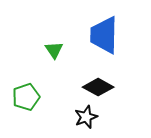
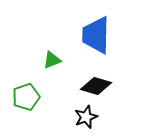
blue trapezoid: moved 8 px left
green triangle: moved 2 px left, 10 px down; rotated 42 degrees clockwise
black diamond: moved 2 px left, 1 px up; rotated 12 degrees counterclockwise
